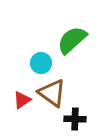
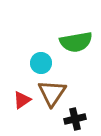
green semicircle: moved 4 px right, 2 px down; rotated 148 degrees counterclockwise
brown triangle: rotated 28 degrees clockwise
black cross: rotated 15 degrees counterclockwise
